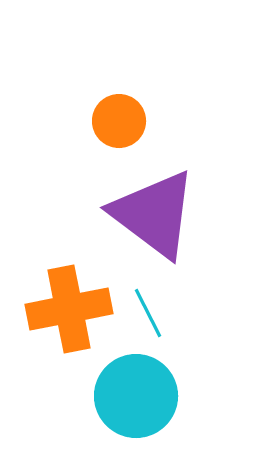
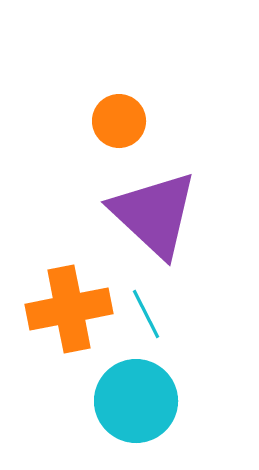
purple triangle: rotated 6 degrees clockwise
cyan line: moved 2 px left, 1 px down
cyan circle: moved 5 px down
